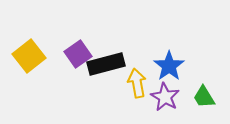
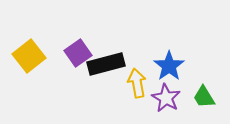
purple square: moved 1 px up
purple star: moved 1 px right, 1 px down
